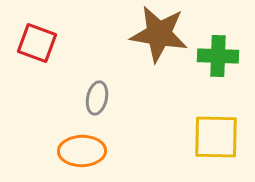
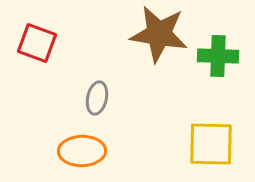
yellow square: moved 5 px left, 7 px down
